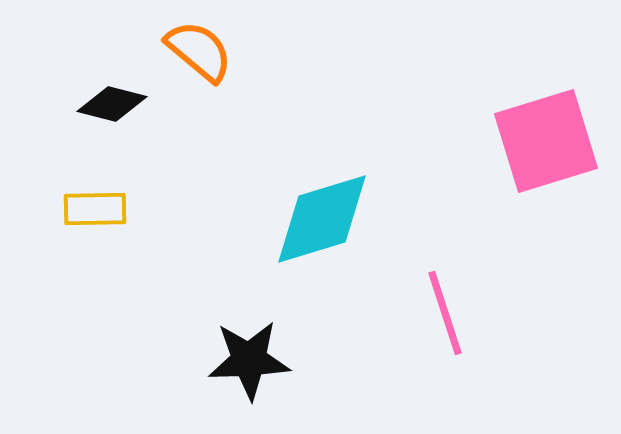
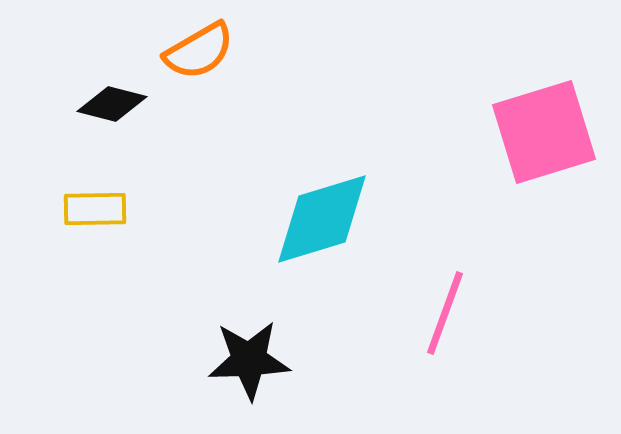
orange semicircle: rotated 110 degrees clockwise
pink square: moved 2 px left, 9 px up
pink line: rotated 38 degrees clockwise
